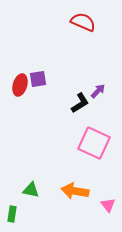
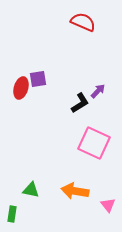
red ellipse: moved 1 px right, 3 px down
